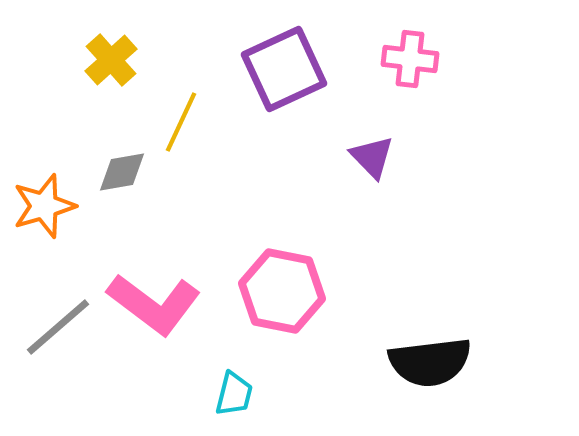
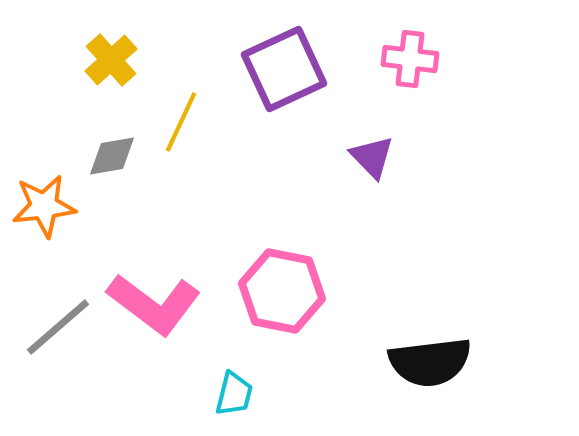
gray diamond: moved 10 px left, 16 px up
orange star: rotated 10 degrees clockwise
